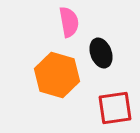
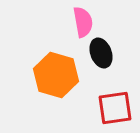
pink semicircle: moved 14 px right
orange hexagon: moved 1 px left
